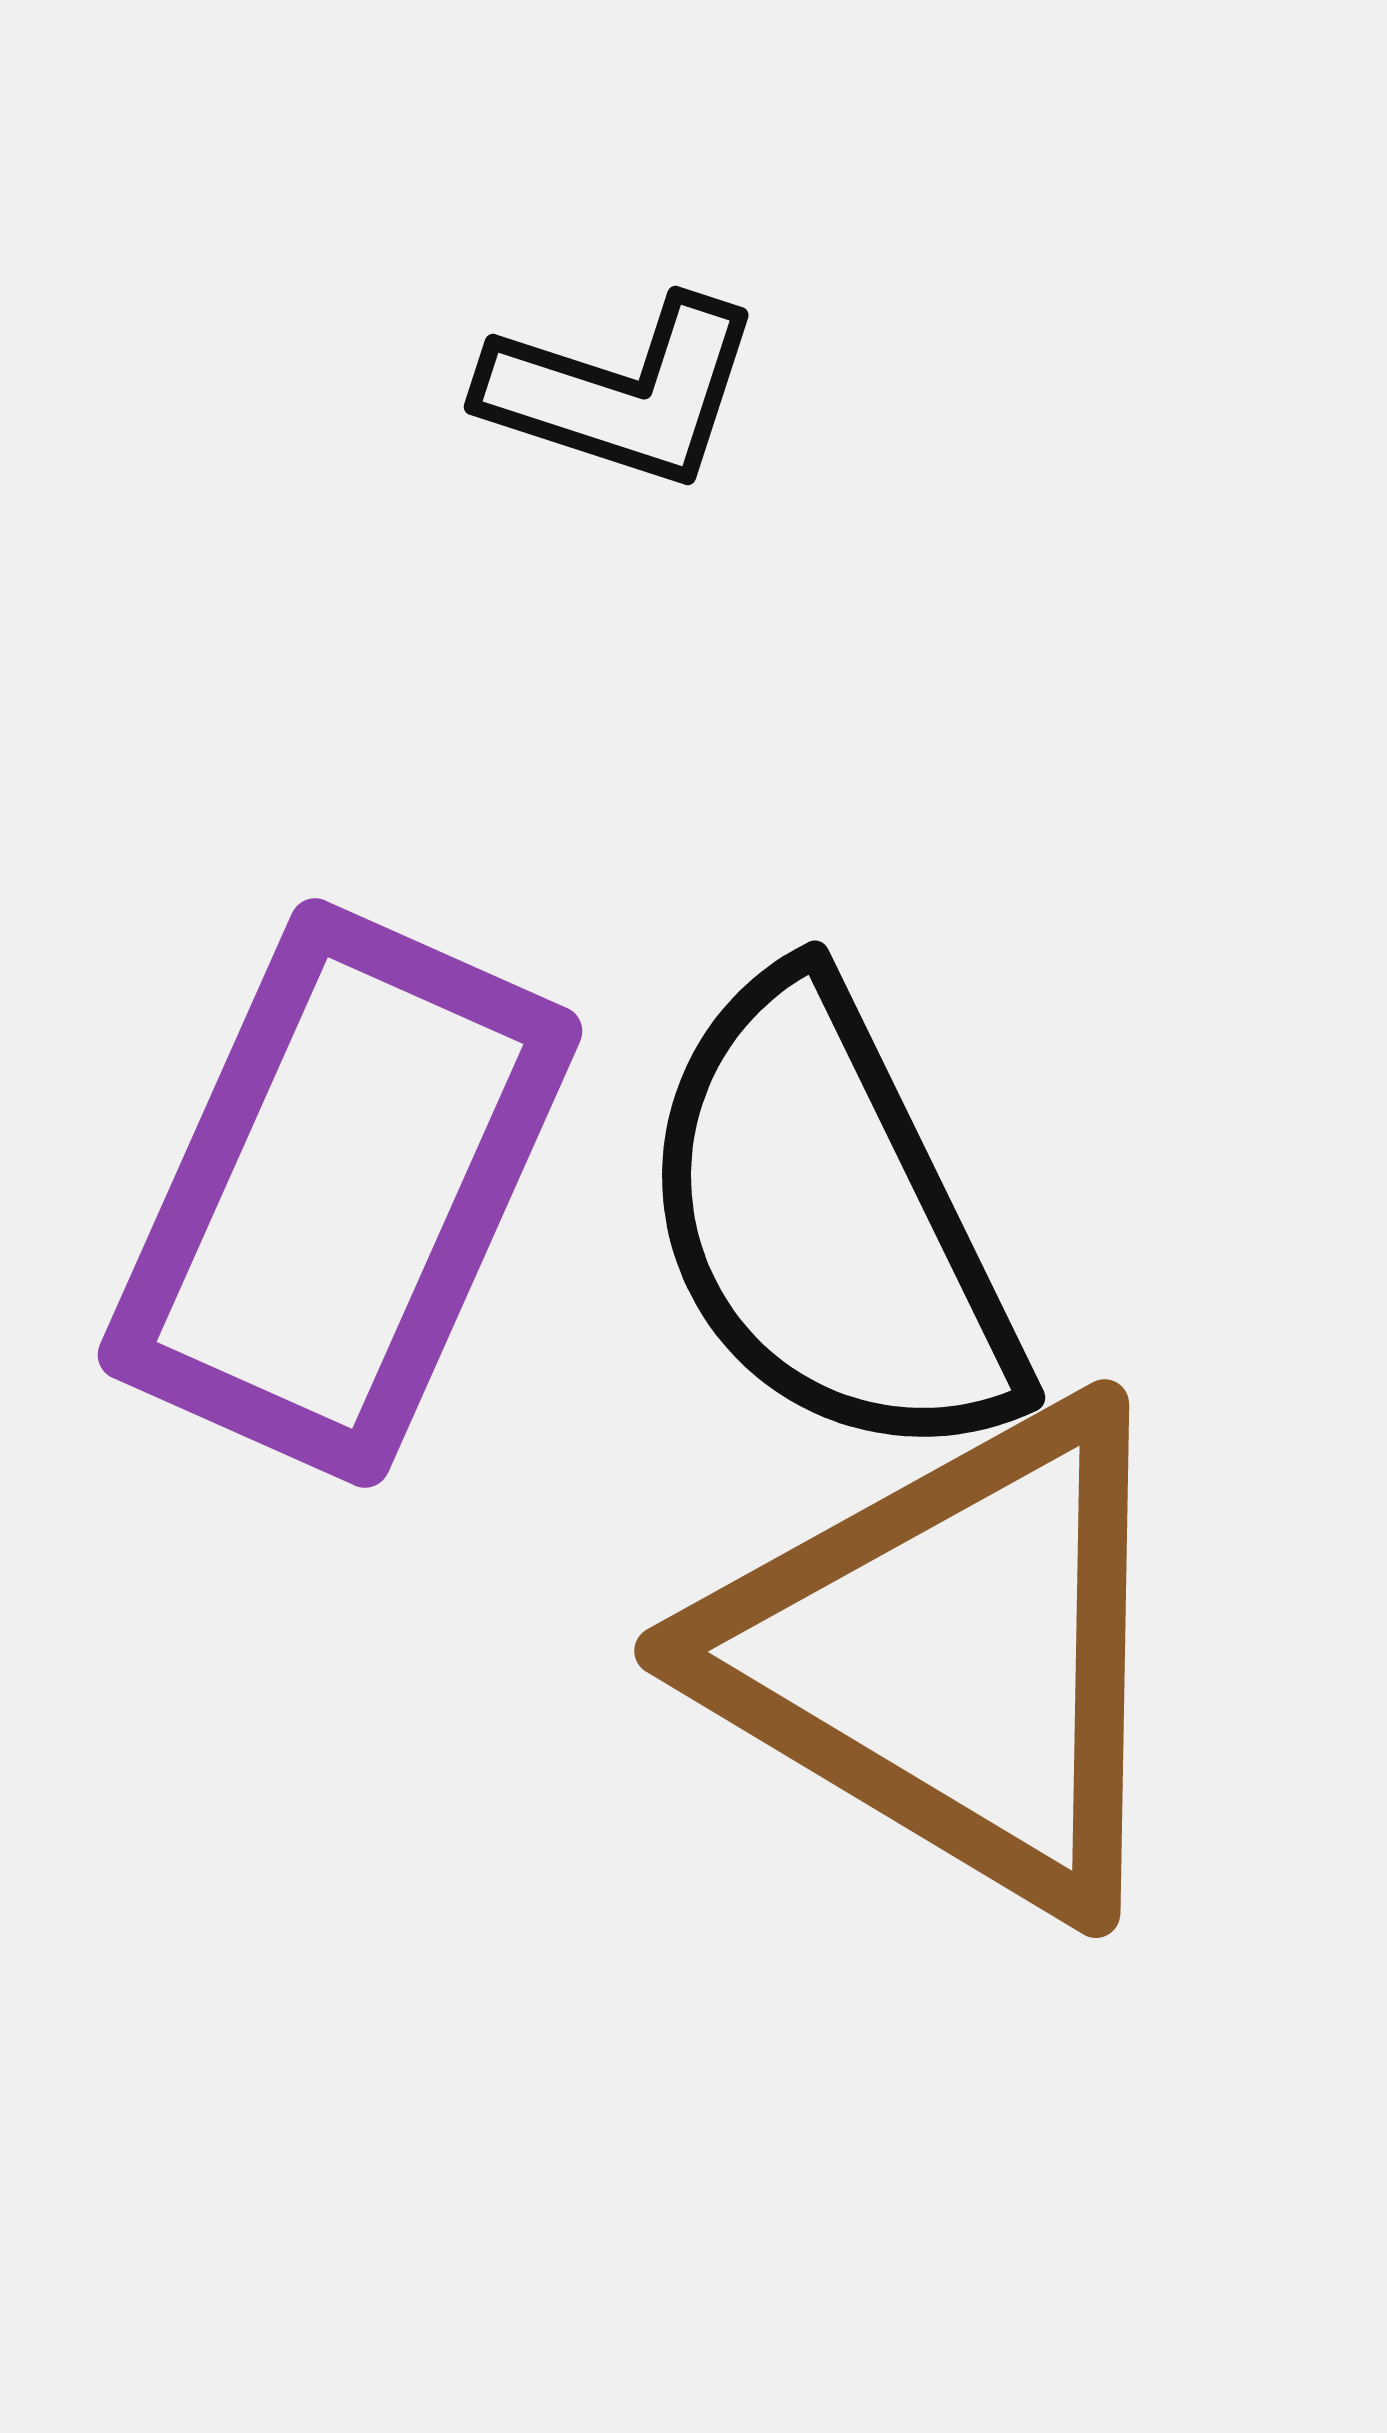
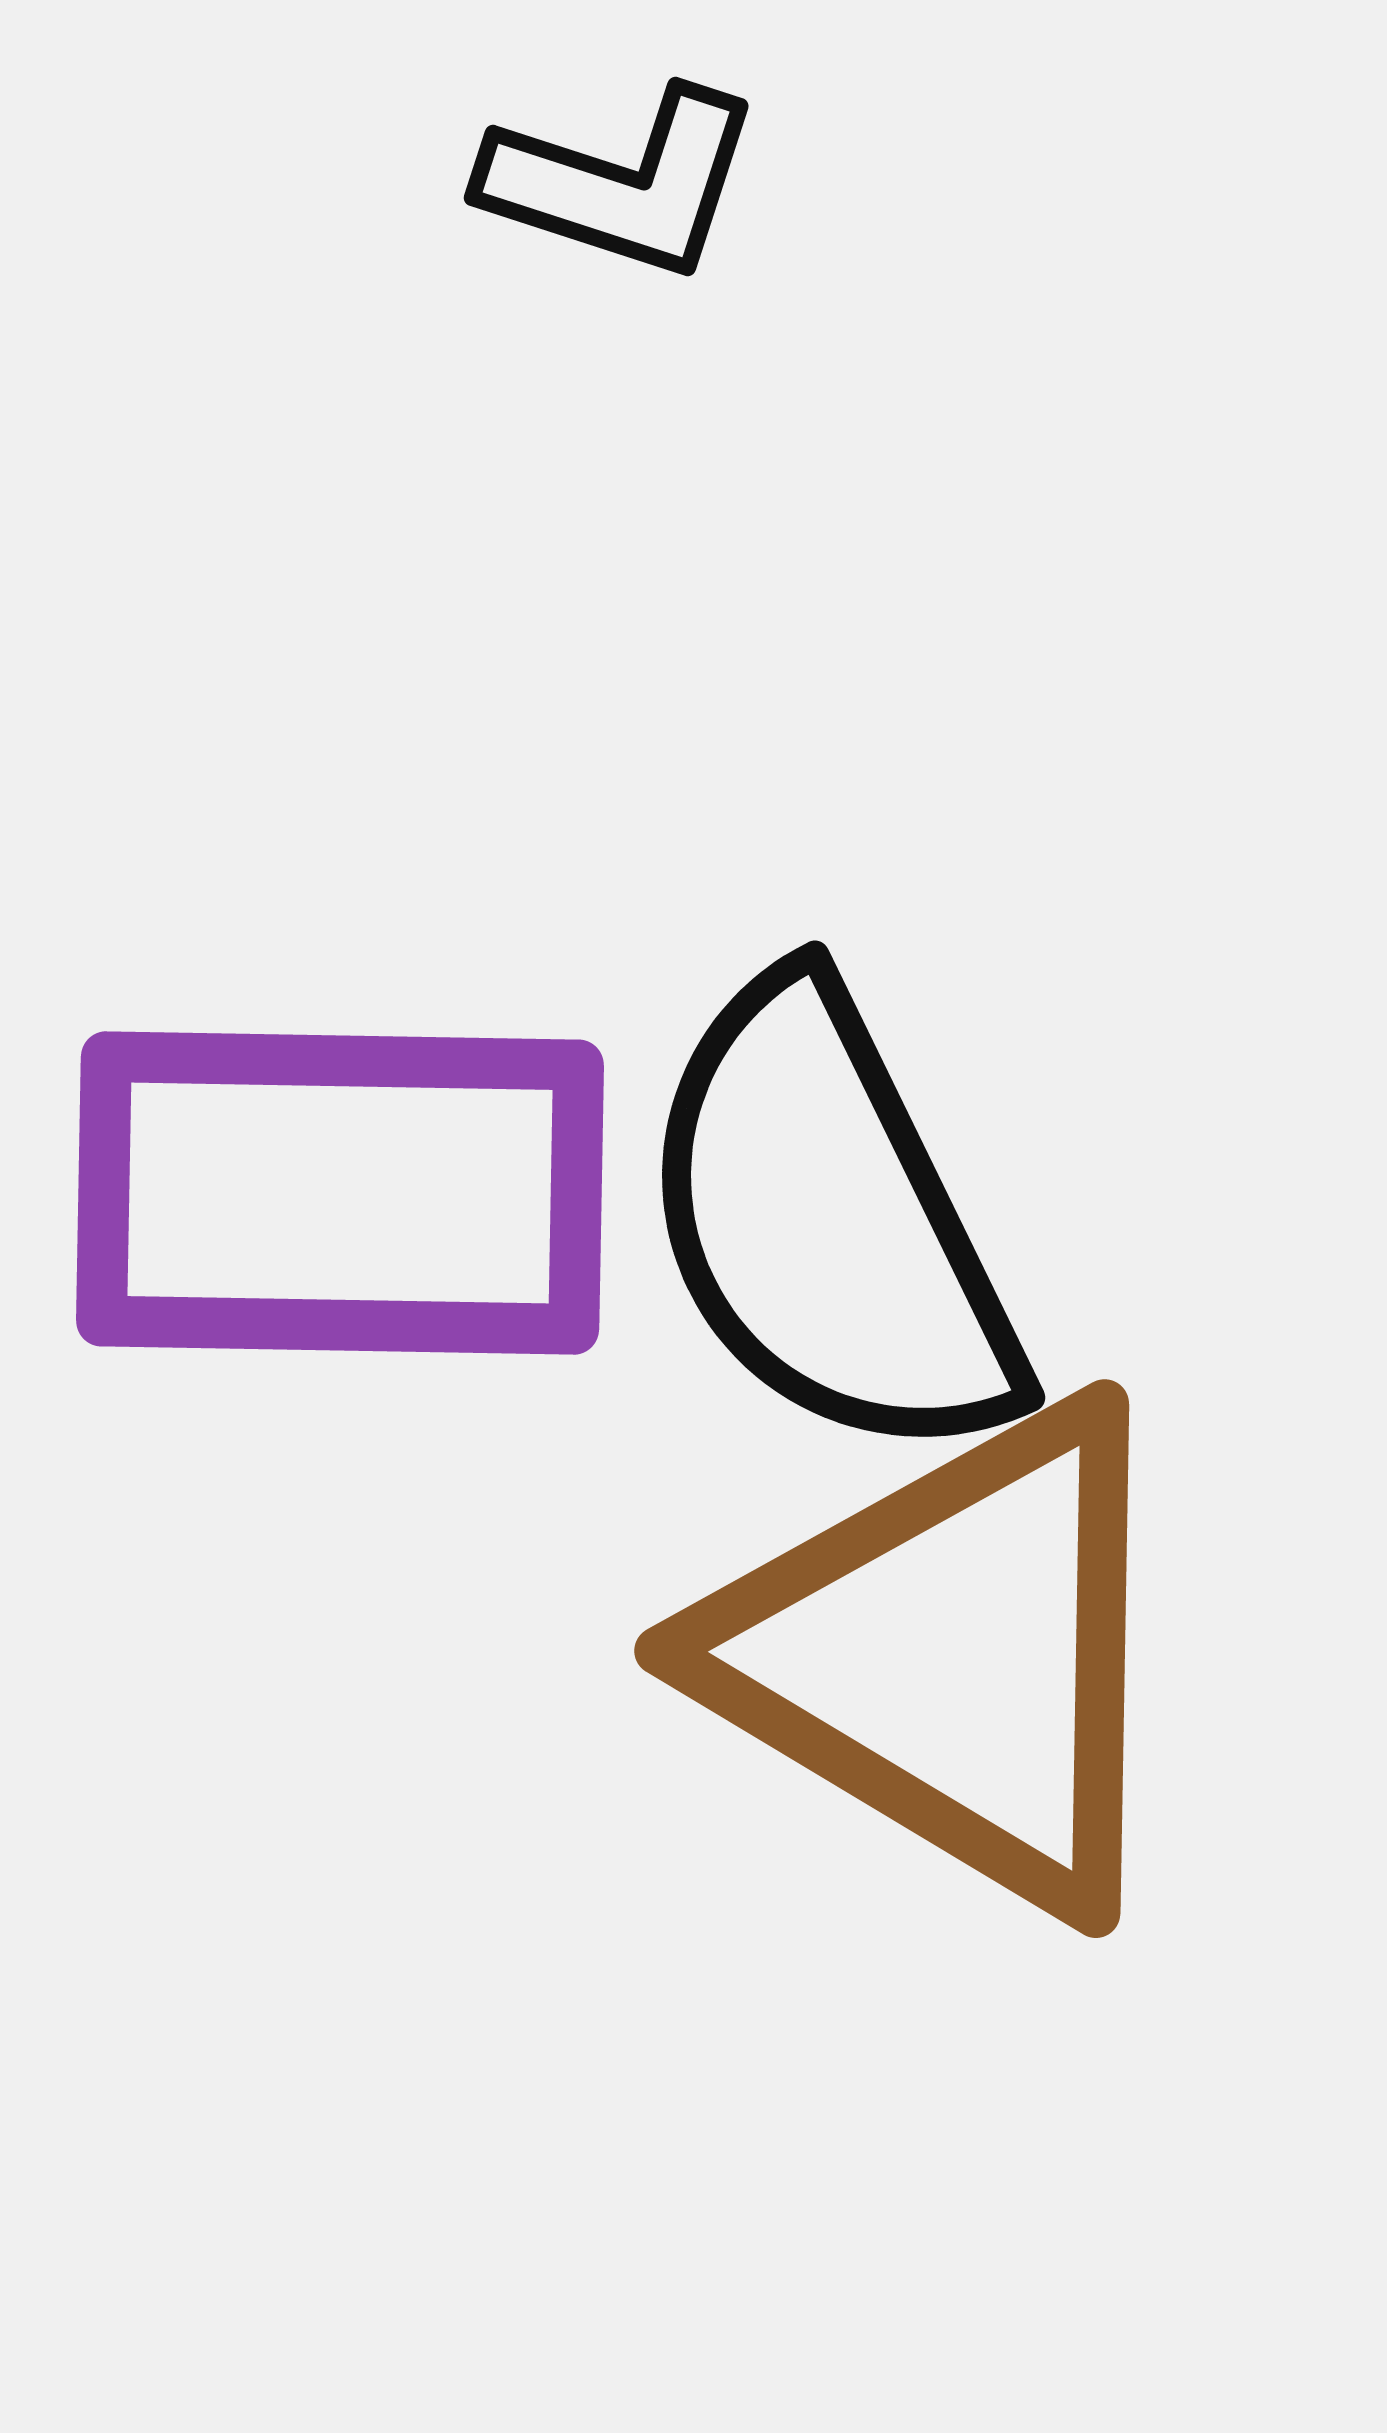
black L-shape: moved 209 px up
purple rectangle: rotated 67 degrees clockwise
